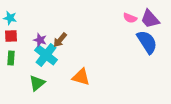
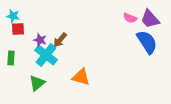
cyan star: moved 3 px right, 2 px up
red square: moved 7 px right, 7 px up
